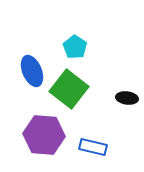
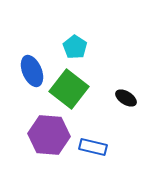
black ellipse: moved 1 px left; rotated 25 degrees clockwise
purple hexagon: moved 5 px right
